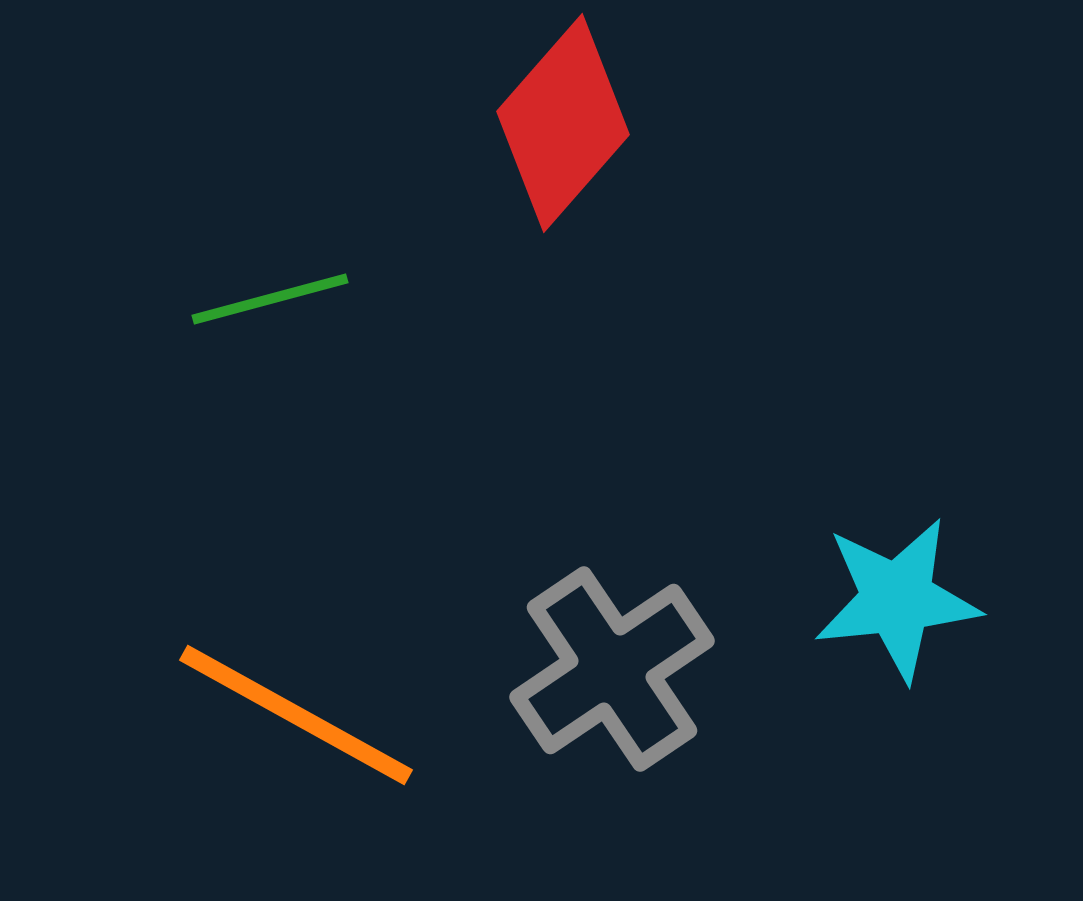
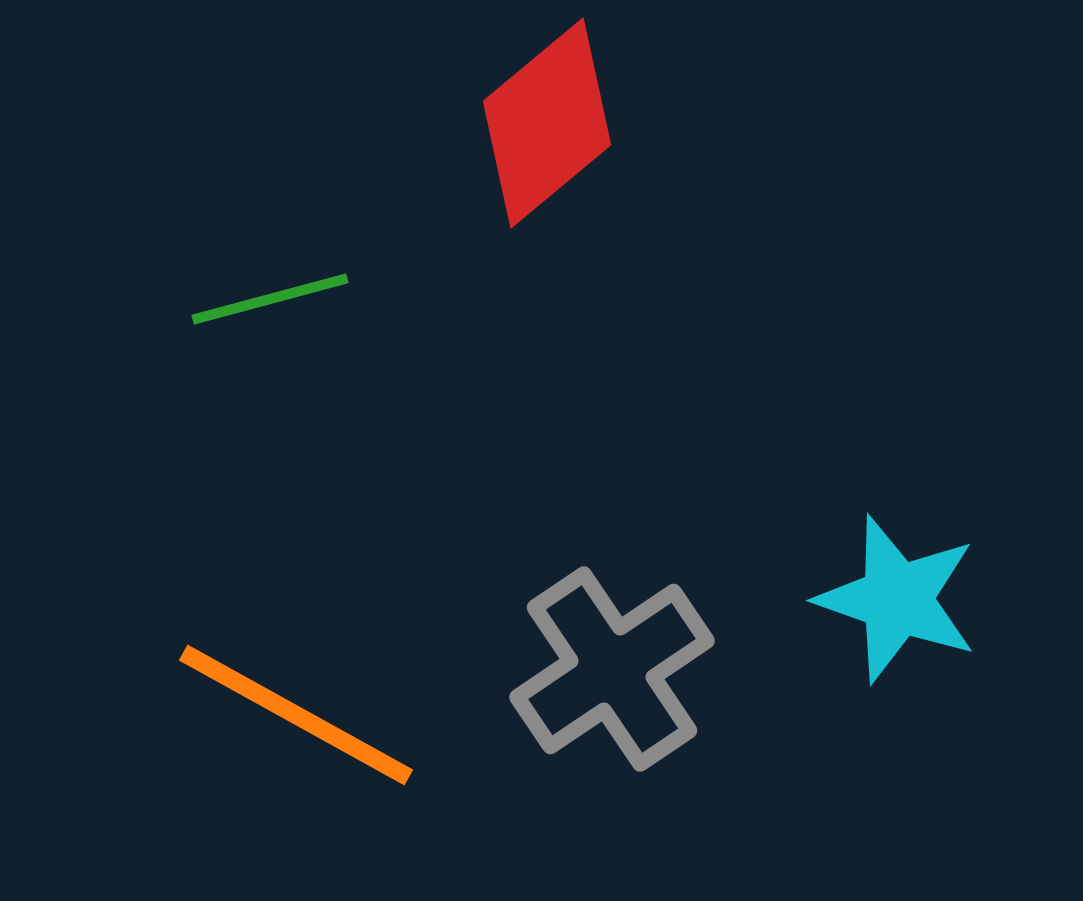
red diamond: moved 16 px left; rotated 9 degrees clockwise
cyan star: rotated 25 degrees clockwise
